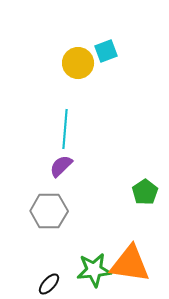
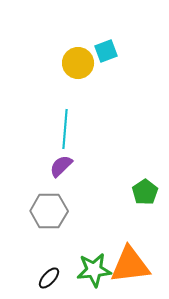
orange triangle: moved 1 px down; rotated 15 degrees counterclockwise
black ellipse: moved 6 px up
